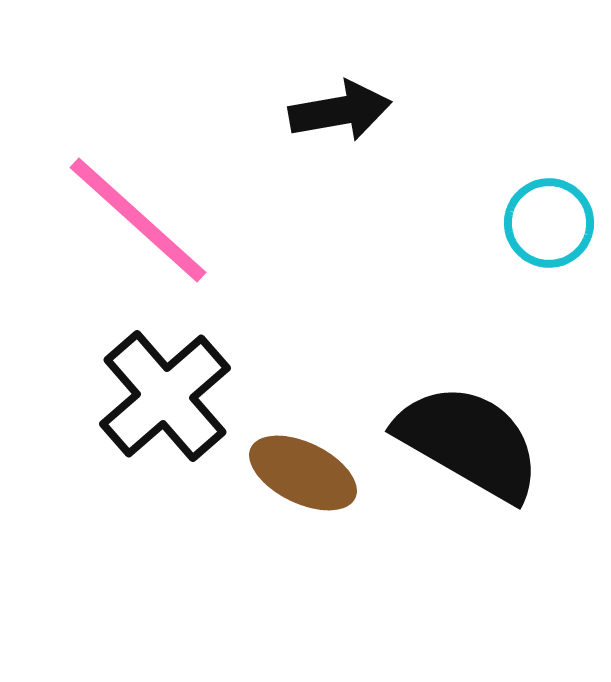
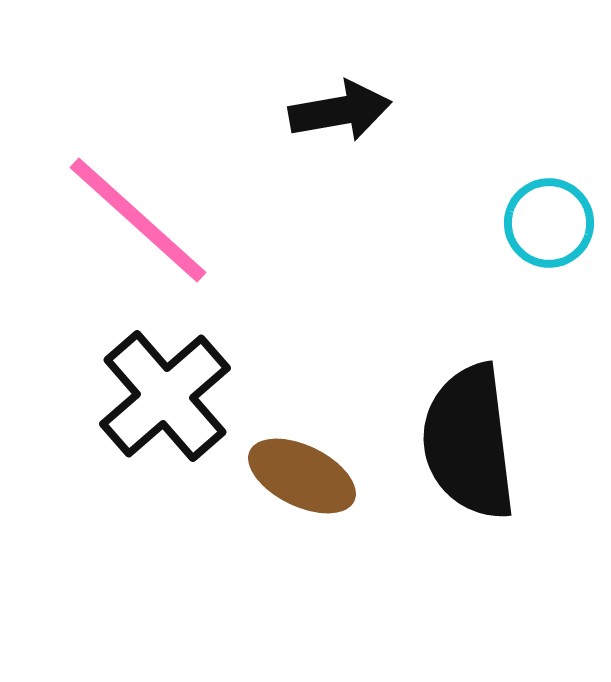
black semicircle: rotated 127 degrees counterclockwise
brown ellipse: moved 1 px left, 3 px down
